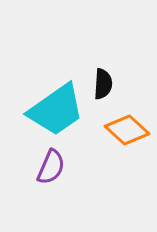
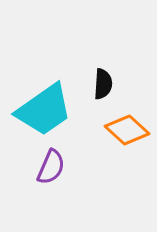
cyan trapezoid: moved 12 px left
